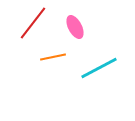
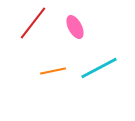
orange line: moved 14 px down
